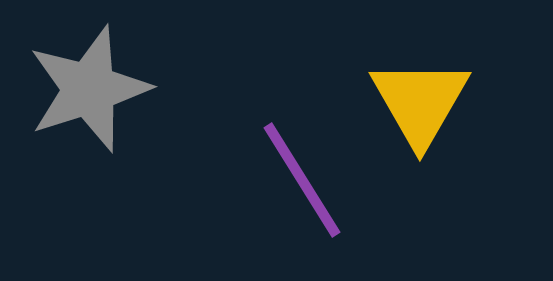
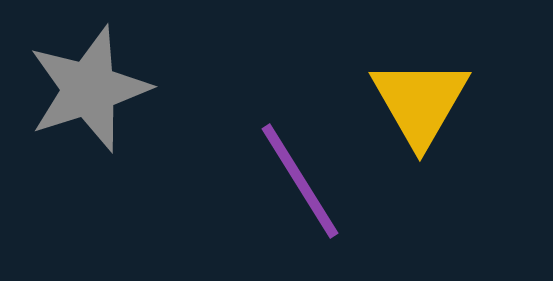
purple line: moved 2 px left, 1 px down
